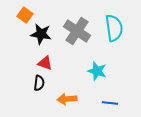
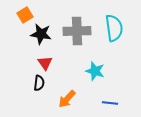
orange square: rotated 21 degrees clockwise
gray cross: rotated 36 degrees counterclockwise
red triangle: rotated 35 degrees clockwise
cyan star: moved 2 px left
orange arrow: rotated 42 degrees counterclockwise
